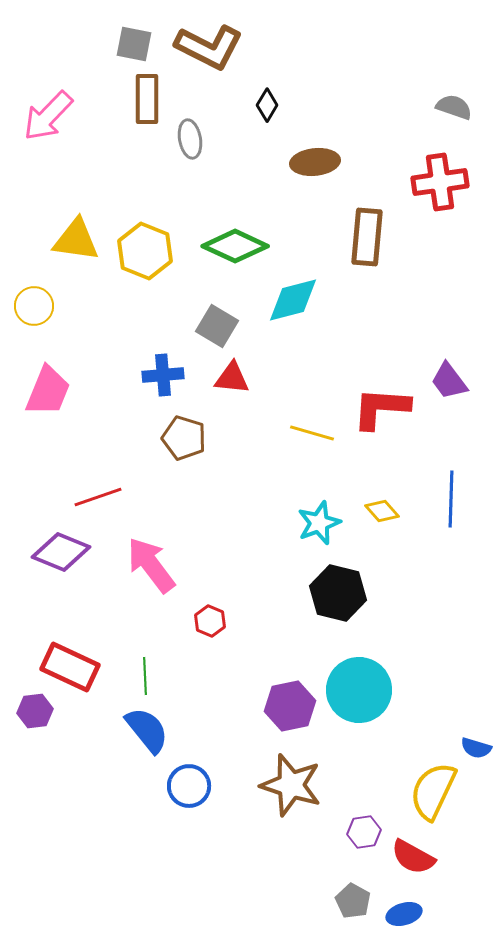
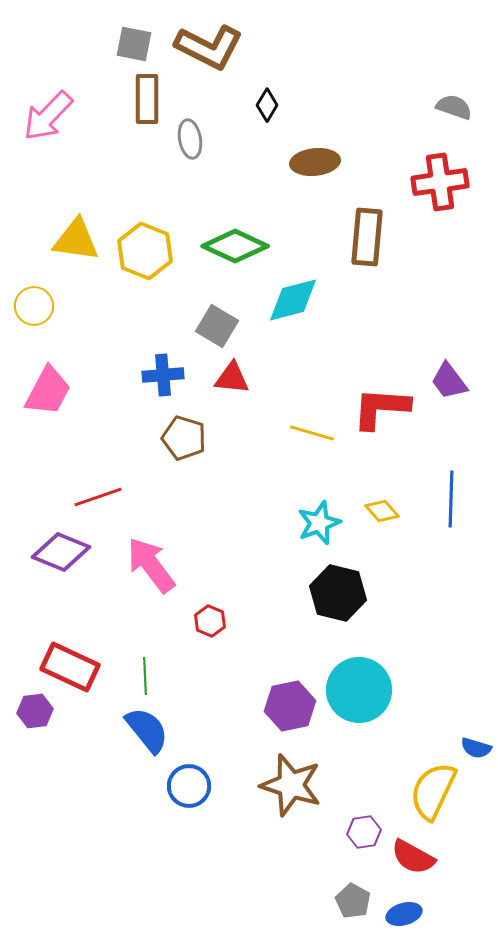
pink trapezoid at (48, 391): rotated 6 degrees clockwise
